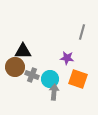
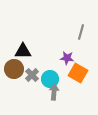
gray line: moved 1 px left
brown circle: moved 1 px left, 2 px down
gray cross: rotated 24 degrees clockwise
orange square: moved 6 px up; rotated 12 degrees clockwise
